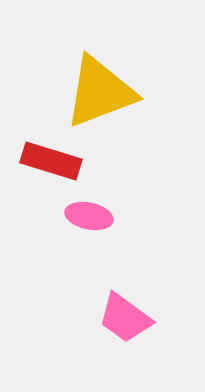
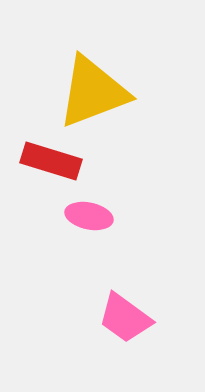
yellow triangle: moved 7 px left
